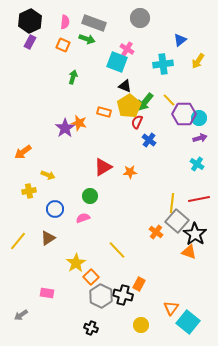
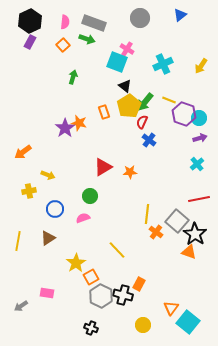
blue triangle at (180, 40): moved 25 px up
orange square at (63, 45): rotated 24 degrees clockwise
yellow arrow at (198, 61): moved 3 px right, 5 px down
cyan cross at (163, 64): rotated 18 degrees counterclockwise
black triangle at (125, 86): rotated 16 degrees clockwise
yellow line at (169, 100): rotated 24 degrees counterclockwise
orange rectangle at (104, 112): rotated 56 degrees clockwise
purple hexagon at (184, 114): rotated 20 degrees clockwise
red semicircle at (137, 122): moved 5 px right
cyan cross at (197, 164): rotated 16 degrees clockwise
yellow line at (172, 203): moved 25 px left, 11 px down
yellow line at (18, 241): rotated 30 degrees counterclockwise
orange square at (91, 277): rotated 14 degrees clockwise
gray arrow at (21, 315): moved 9 px up
yellow circle at (141, 325): moved 2 px right
